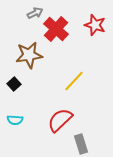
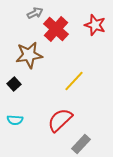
gray rectangle: rotated 60 degrees clockwise
